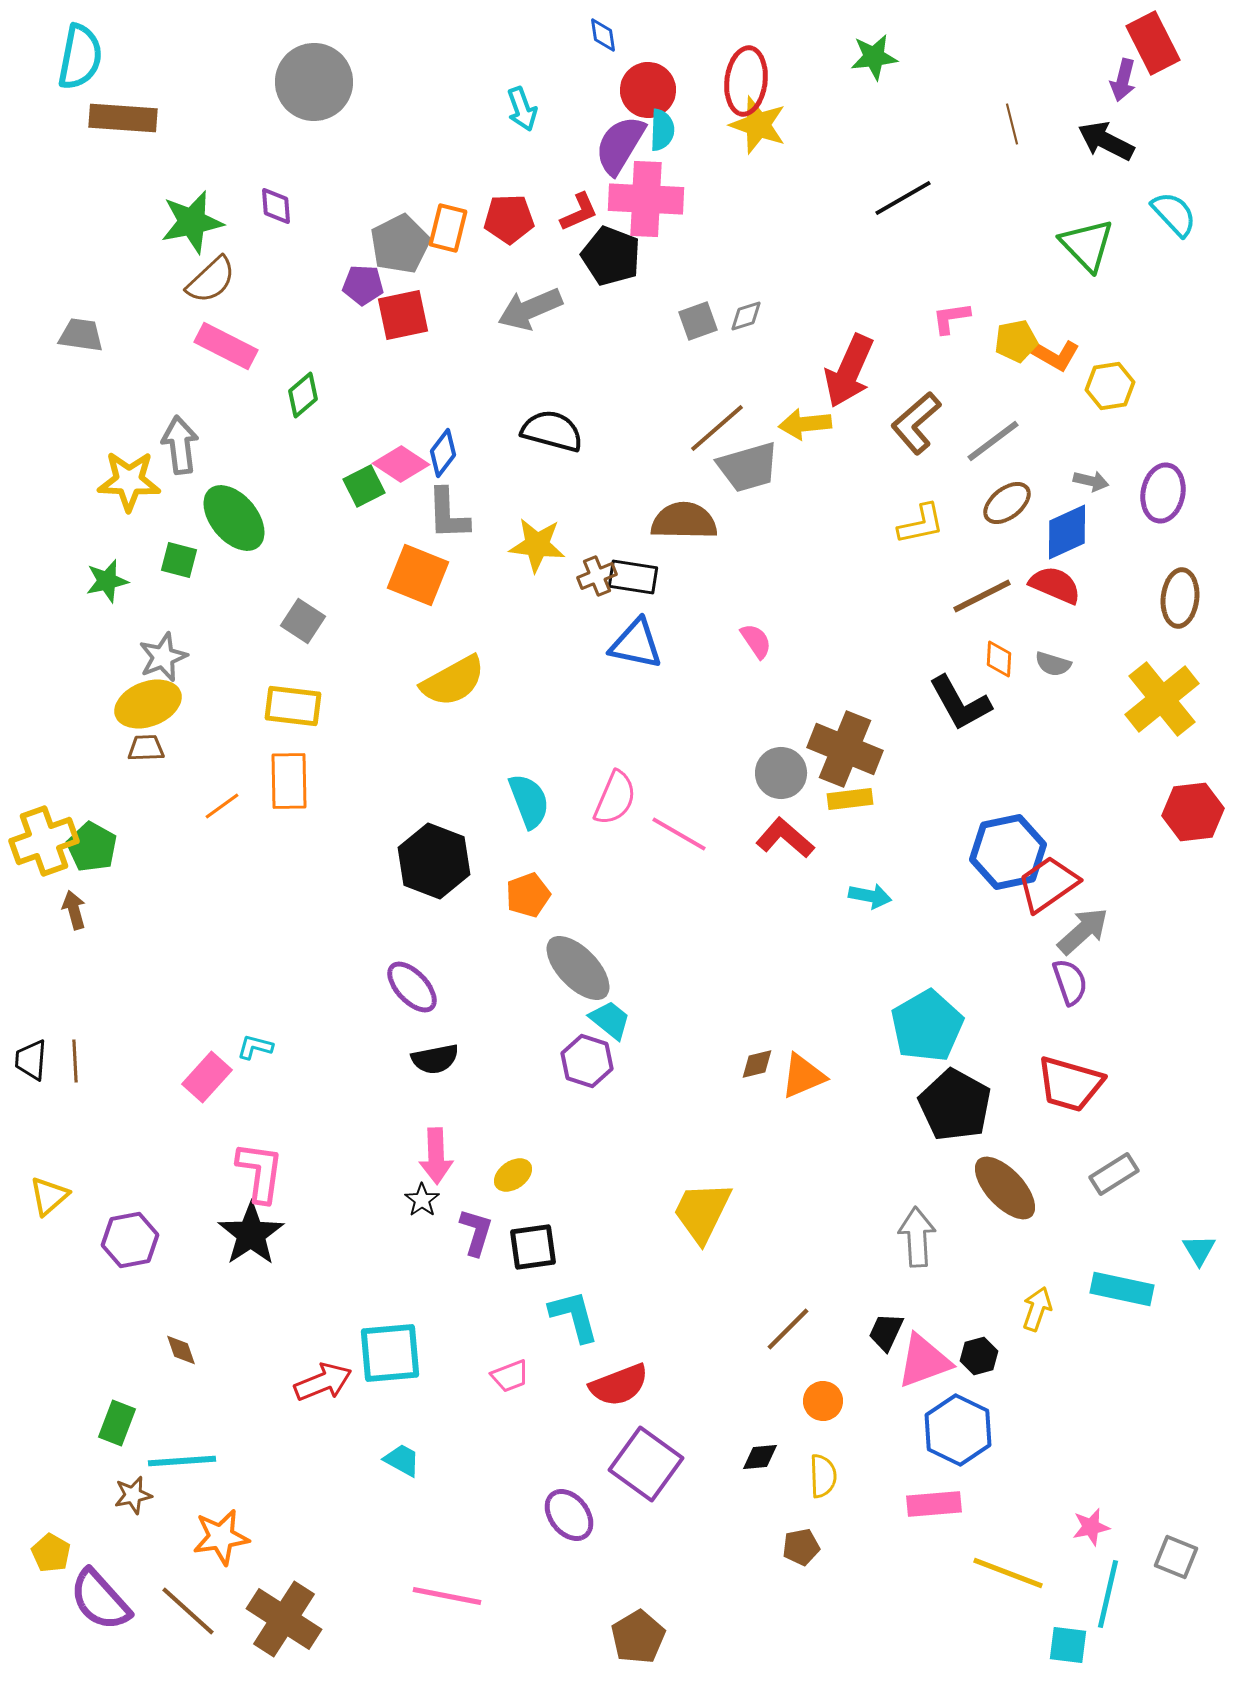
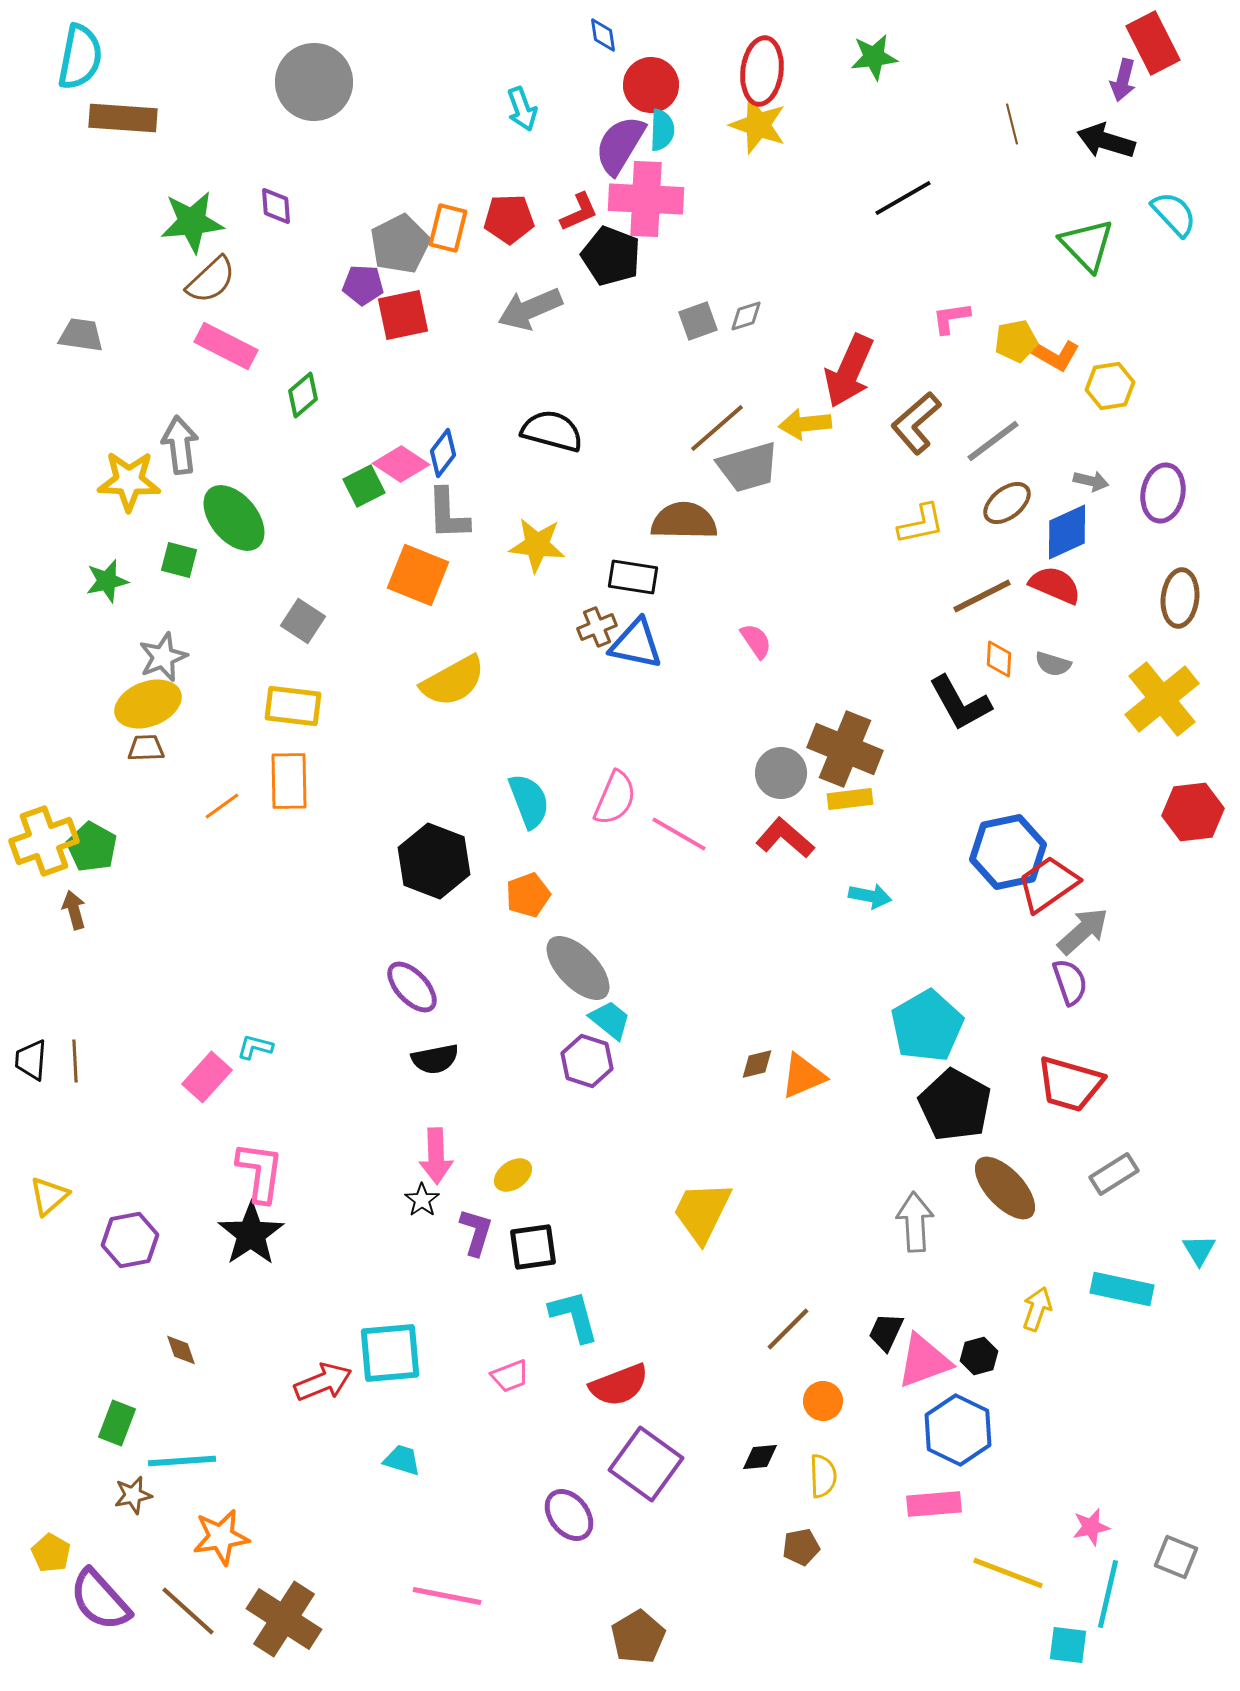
red ellipse at (746, 81): moved 16 px right, 10 px up
red circle at (648, 90): moved 3 px right, 5 px up
black arrow at (1106, 141): rotated 10 degrees counterclockwise
green star at (192, 222): rotated 6 degrees clockwise
brown cross at (597, 576): moved 51 px down
gray arrow at (917, 1237): moved 2 px left, 15 px up
cyan trapezoid at (402, 1460): rotated 12 degrees counterclockwise
